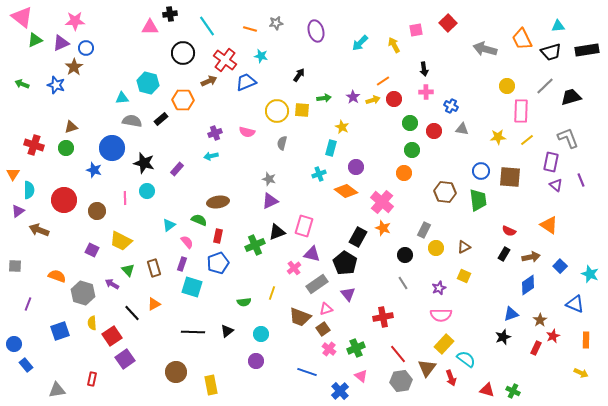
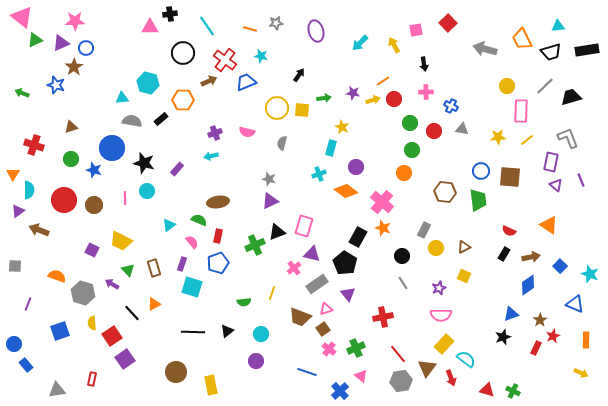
black arrow at (424, 69): moved 5 px up
green arrow at (22, 84): moved 9 px down
purple star at (353, 97): moved 4 px up; rotated 24 degrees counterclockwise
yellow circle at (277, 111): moved 3 px up
green circle at (66, 148): moved 5 px right, 11 px down
brown circle at (97, 211): moved 3 px left, 6 px up
pink semicircle at (187, 242): moved 5 px right
black circle at (405, 255): moved 3 px left, 1 px down
